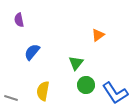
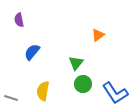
green circle: moved 3 px left, 1 px up
